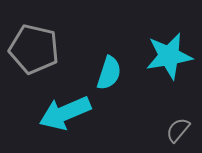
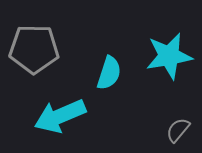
gray pentagon: rotated 12 degrees counterclockwise
cyan arrow: moved 5 px left, 3 px down
